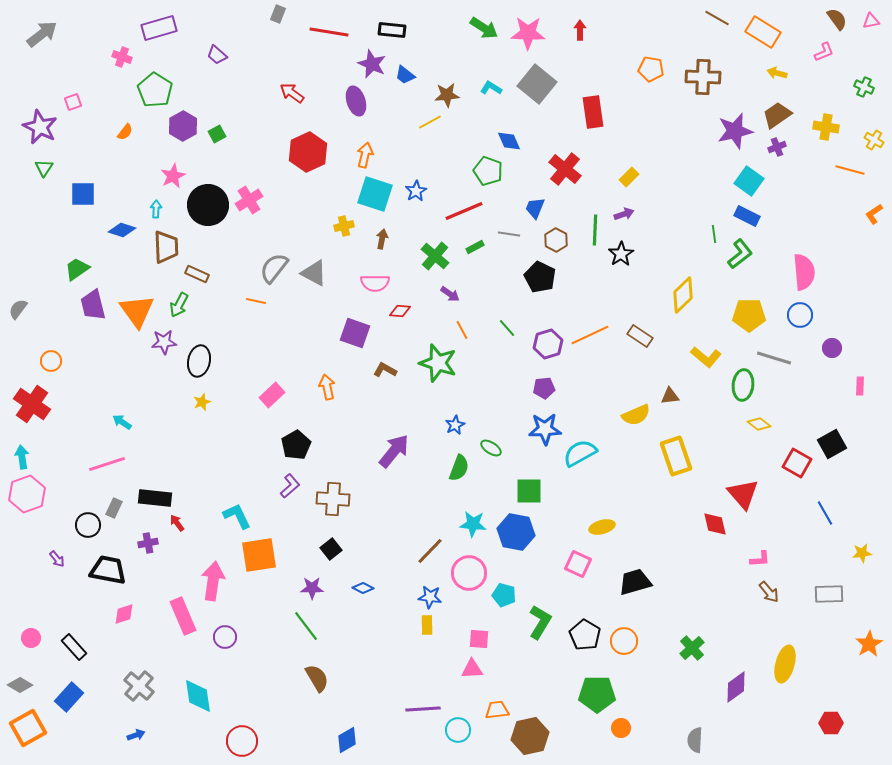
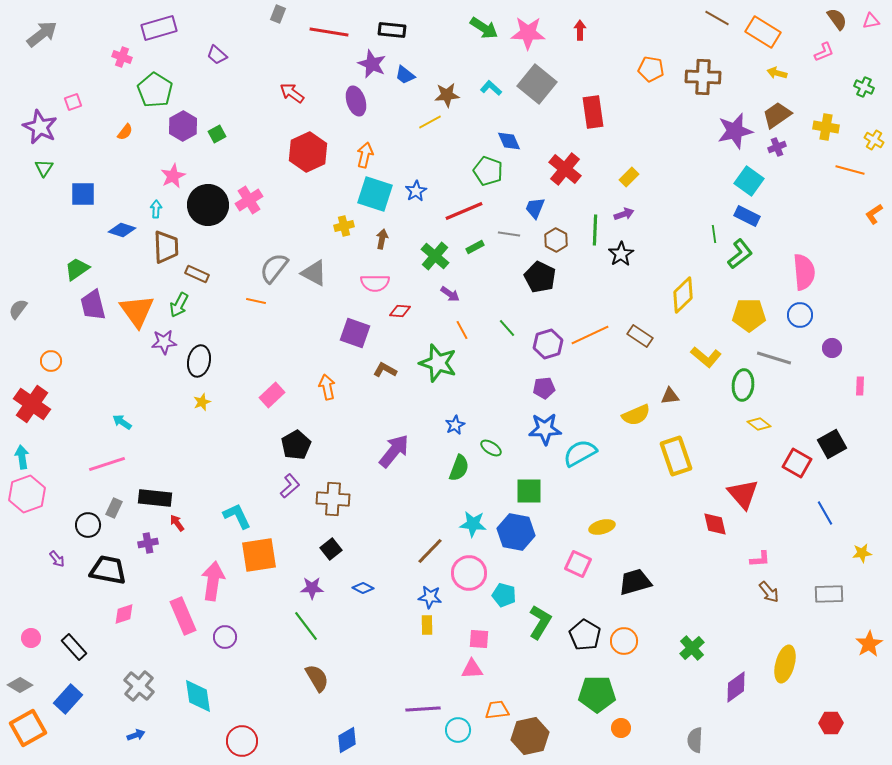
cyan L-shape at (491, 88): rotated 10 degrees clockwise
blue rectangle at (69, 697): moved 1 px left, 2 px down
